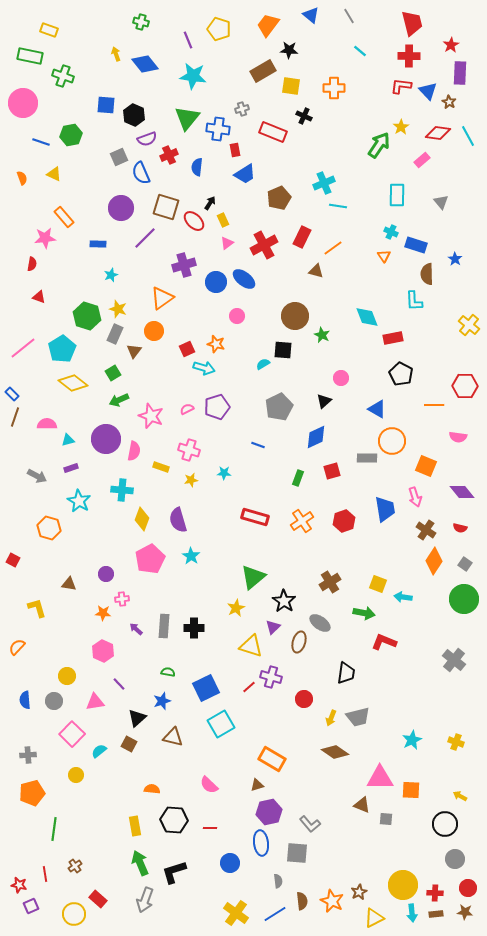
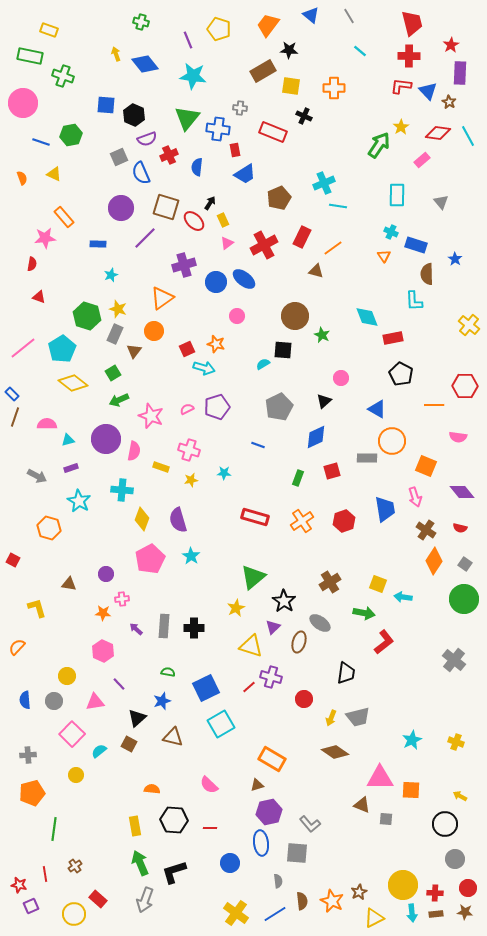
gray cross at (242, 109): moved 2 px left, 1 px up; rotated 24 degrees clockwise
red L-shape at (384, 642): rotated 120 degrees clockwise
